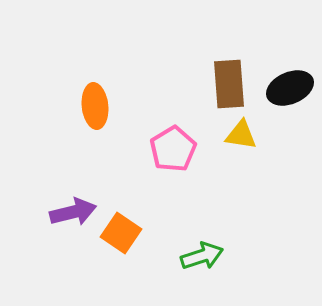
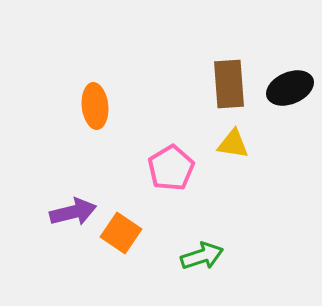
yellow triangle: moved 8 px left, 9 px down
pink pentagon: moved 2 px left, 19 px down
